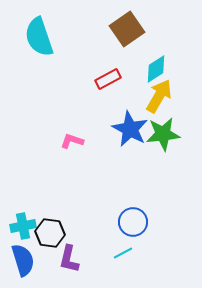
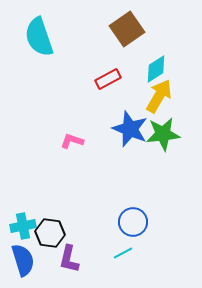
blue star: rotated 6 degrees counterclockwise
